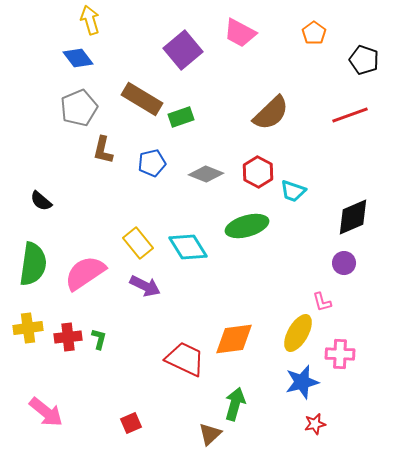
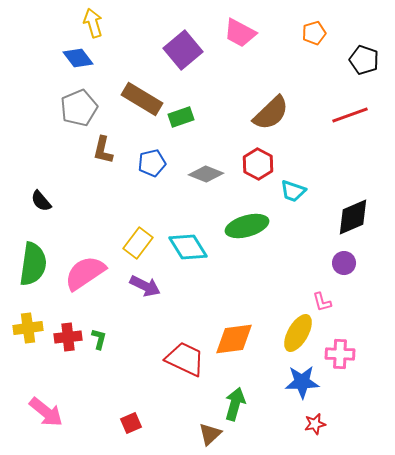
yellow arrow: moved 3 px right, 3 px down
orange pentagon: rotated 20 degrees clockwise
red hexagon: moved 8 px up
black semicircle: rotated 10 degrees clockwise
yellow rectangle: rotated 76 degrees clockwise
blue star: rotated 12 degrees clockwise
